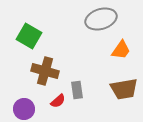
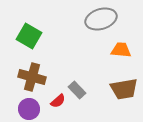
orange trapezoid: rotated 120 degrees counterclockwise
brown cross: moved 13 px left, 6 px down
gray rectangle: rotated 36 degrees counterclockwise
purple circle: moved 5 px right
